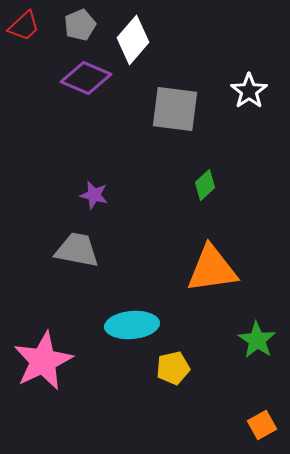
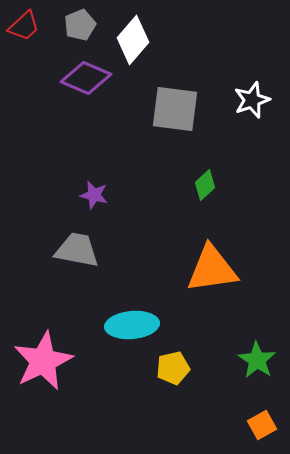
white star: moved 3 px right, 9 px down; rotated 15 degrees clockwise
green star: moved 20 px down
